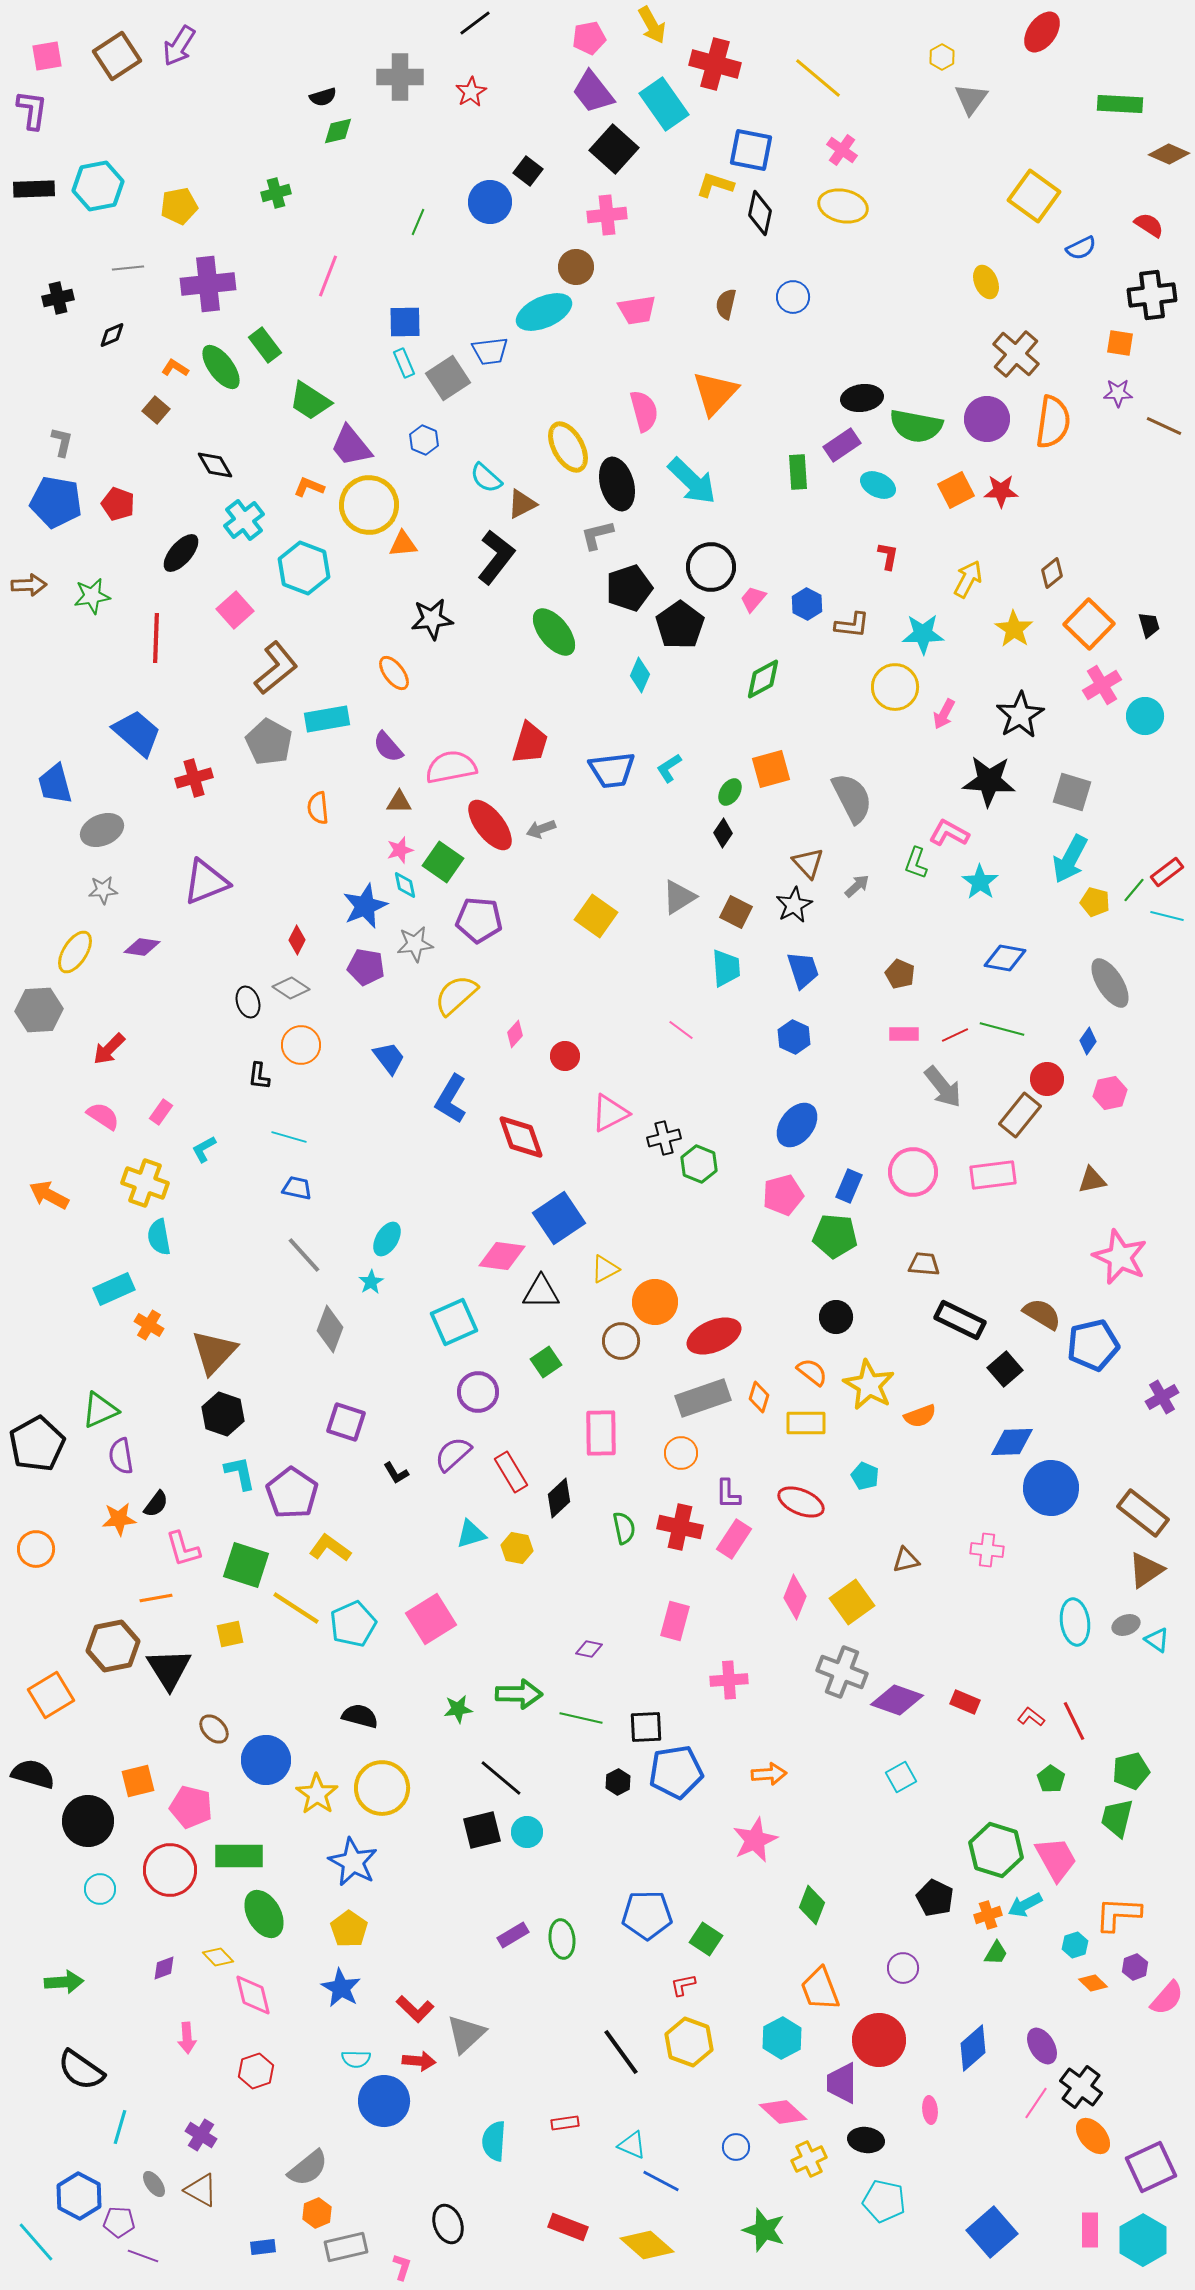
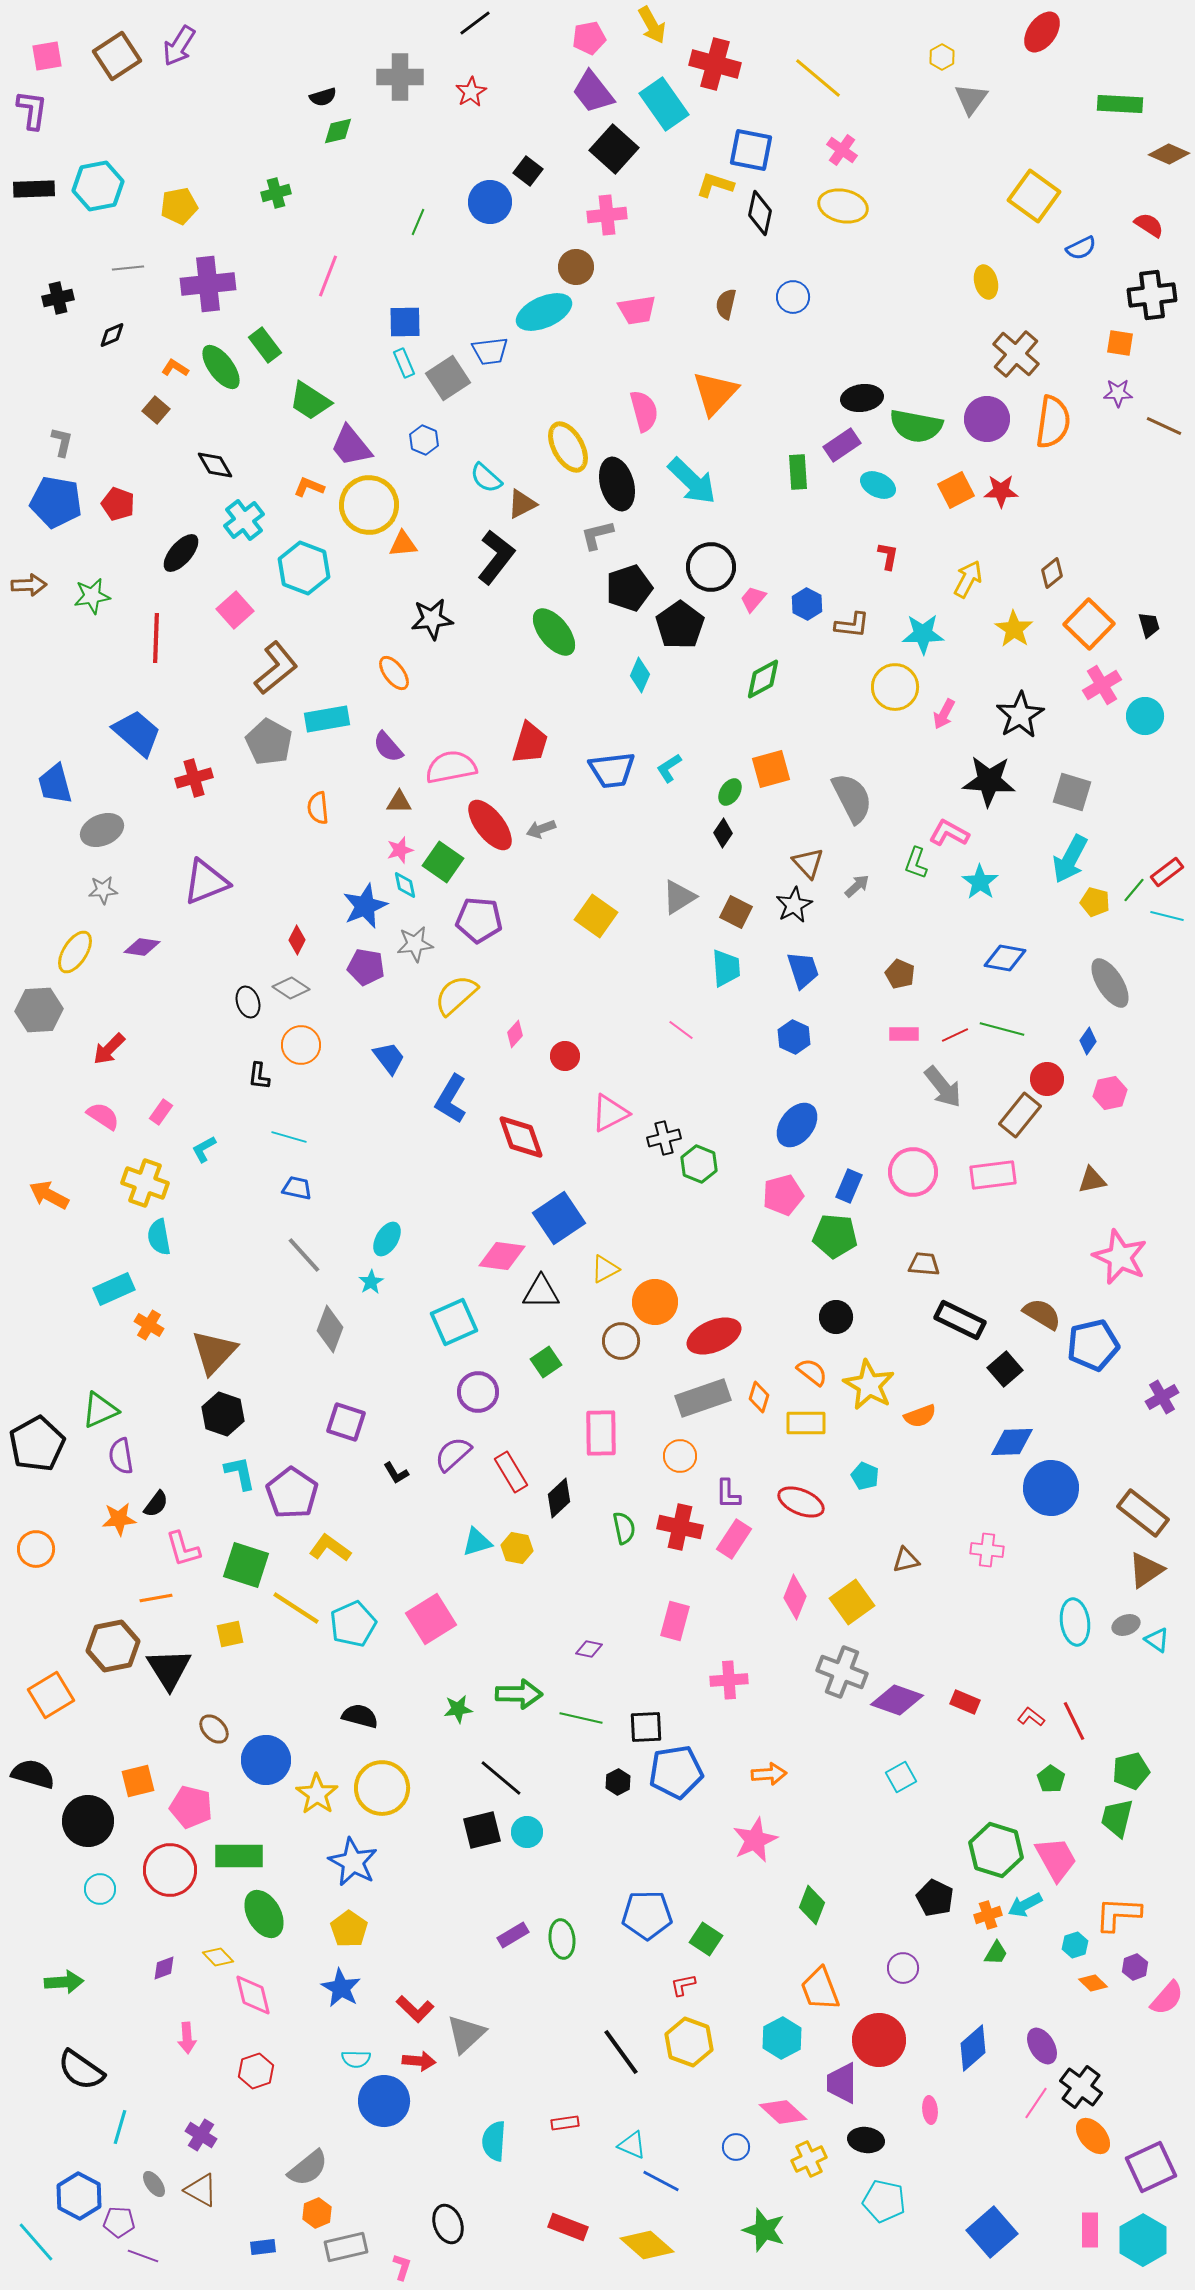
yellow ellipse at (986, 282): rotated 8 degrees clockwise
orange circle at (681, 1453): moved 1 px left, 3 px down
cyan triangle at (471, 1534): moved 6 px right, 8 px down
